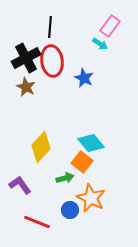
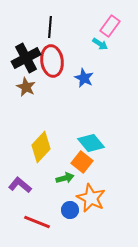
purple L-shape: rotated 15 degrees counterclockwise
